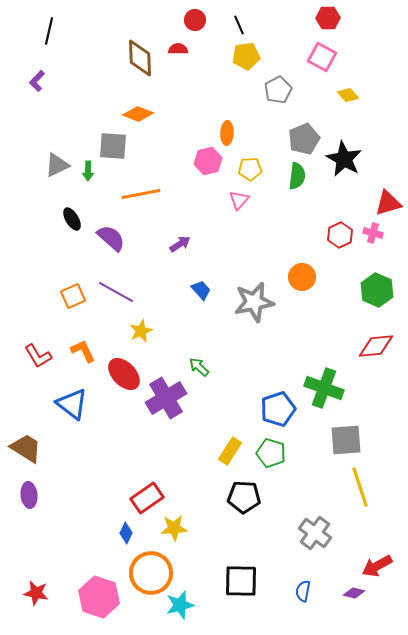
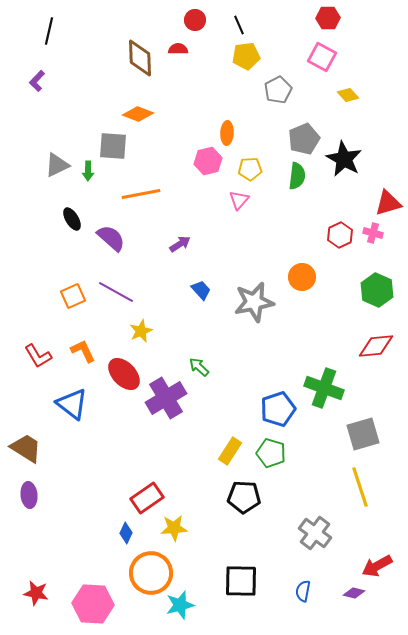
gray square at (346, 440): moved 17 px right, 6 px up; rotated 12 degrees counterclockwise
pink hexagon at (99, 597): moved 6 px left, 7 px down; rotated 15 degrees counterclockwise
